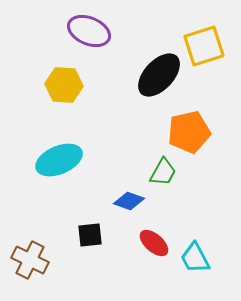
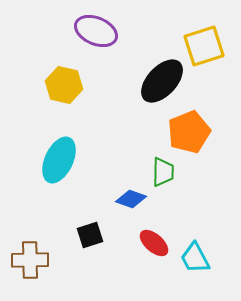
purple ellipse: moved 7 px right
black ellipse: moved 3 px right, 6 px down
yellow hexagon: rotated 9 degrees clockwise
orange pentagon: rotated 9 degrees counterclockwise
cyan ellipse: rotated 42 degrees counterclockwise
green trapezoid: rotated 28 degrees counterclockwise
blue diamond: moved 2 px right, 2 px up
black square: rotated 12 degrees counterclockwise
brown cross: rotated 27 degrees counterclockwise
